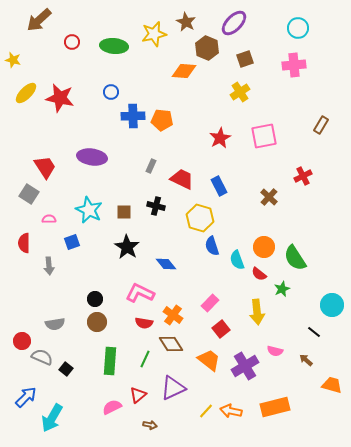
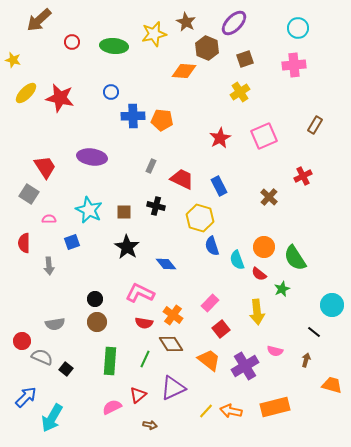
brown rectangle at (321, 125): moved 6 px left
pink square at (264, 136): rotated 12 degrees counterclockwise
brown arrow at (306, 360): rotated 64 degrees clockwise
